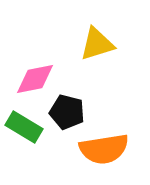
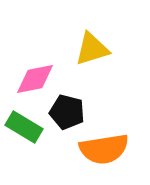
yellow triangle: moved 5 px left, 5 px down
